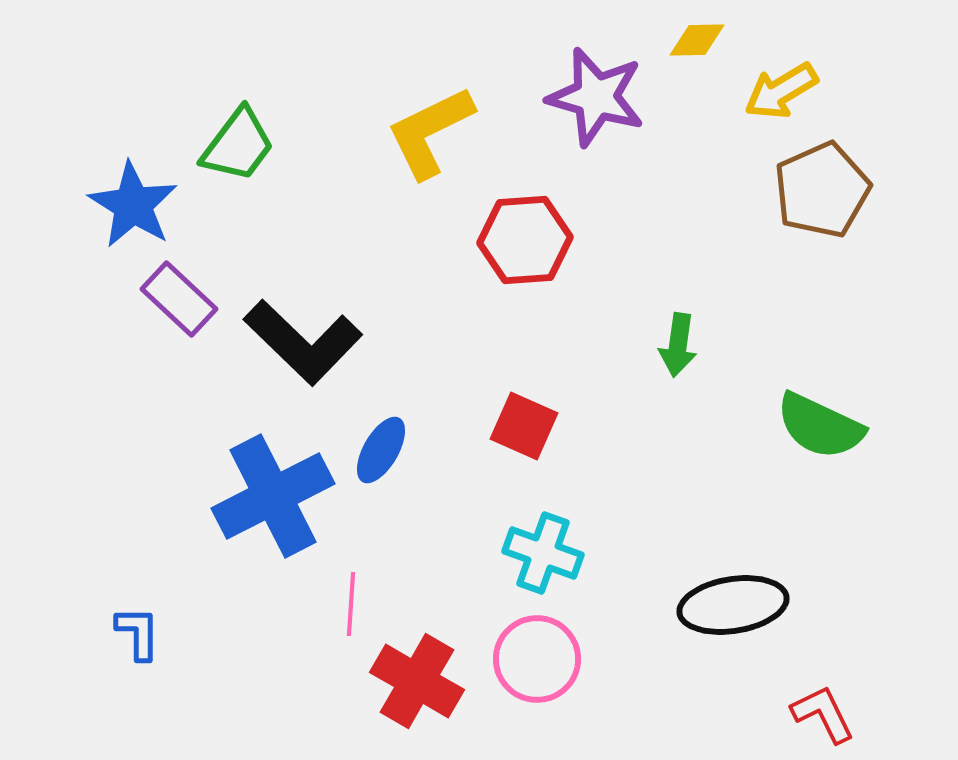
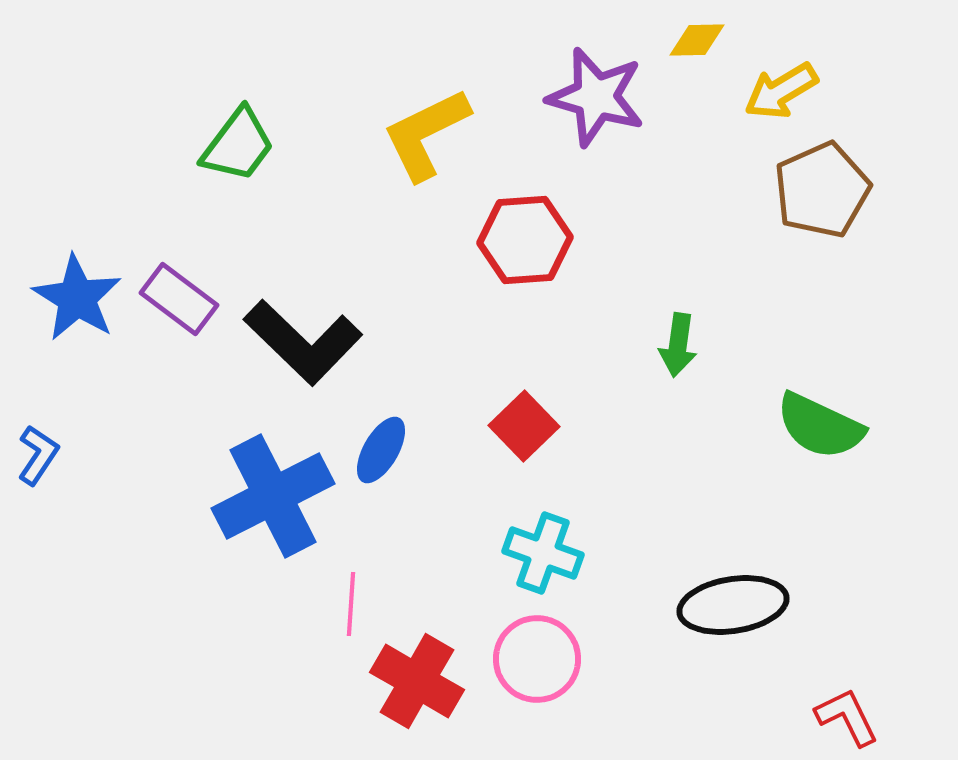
yellow L-shape: moved 4 px left, 2 px down
blue star: moved 56 px left, 93 px down
purple rectangle: rotated 6 degrees counterclockwise
red square: rotated 22 degrees clockwise
blue L-shape: moved 100 px left, 178 px up; rotated 34 degrees clockwise
red L-shape: moved 24 px right, 3 px down
